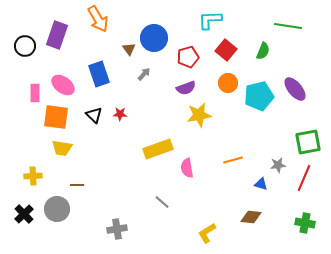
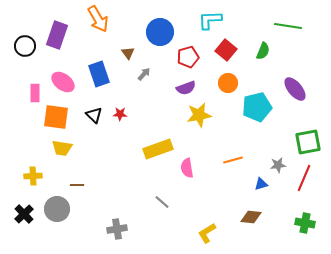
blue circle: moved 6 px right, 6 px up
brown triangle: moved 1 px left, 4 px down
pink ellipse: moved 3 px up
cyan pentagon: moved 2 px left, 11 px down
blue triangle: rotated 32 degrees counterclockwise
